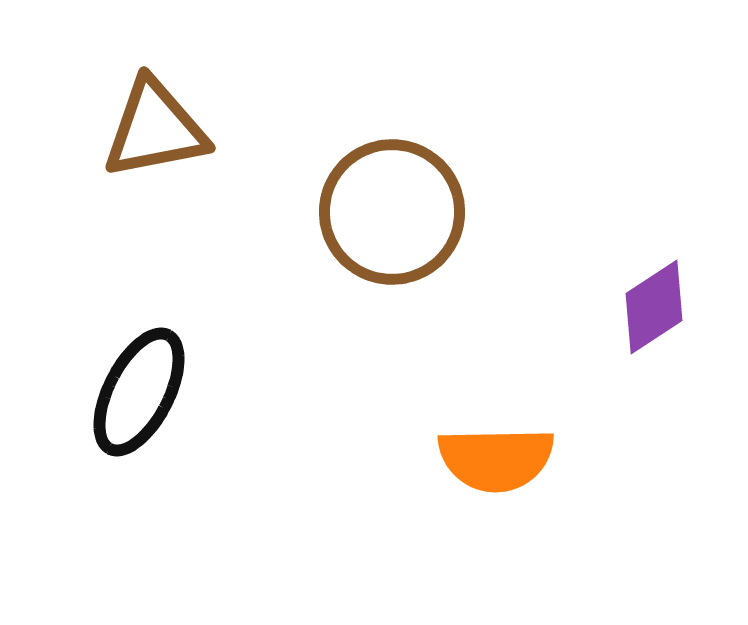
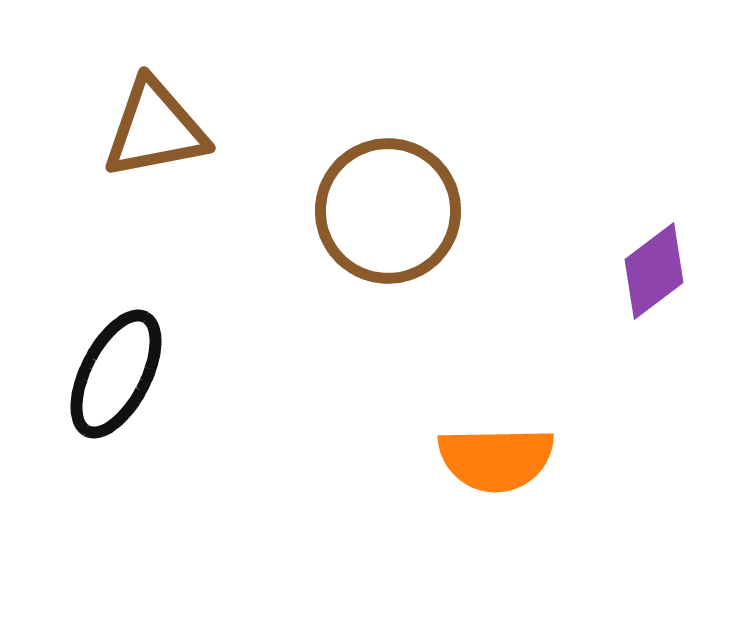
brown circle: moved 4 px left, 1 px up
purple diamond: moved 36 px up; rotated 4 degrees counterclockwise
black ellipse: moved 23 px left, 18 px up
